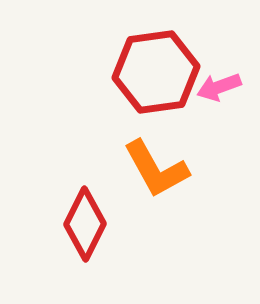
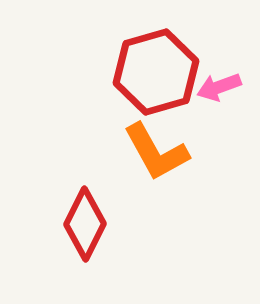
red hexagon: rotated 8 degrees counterclockwise
orange L-shape: moved 17 px up
